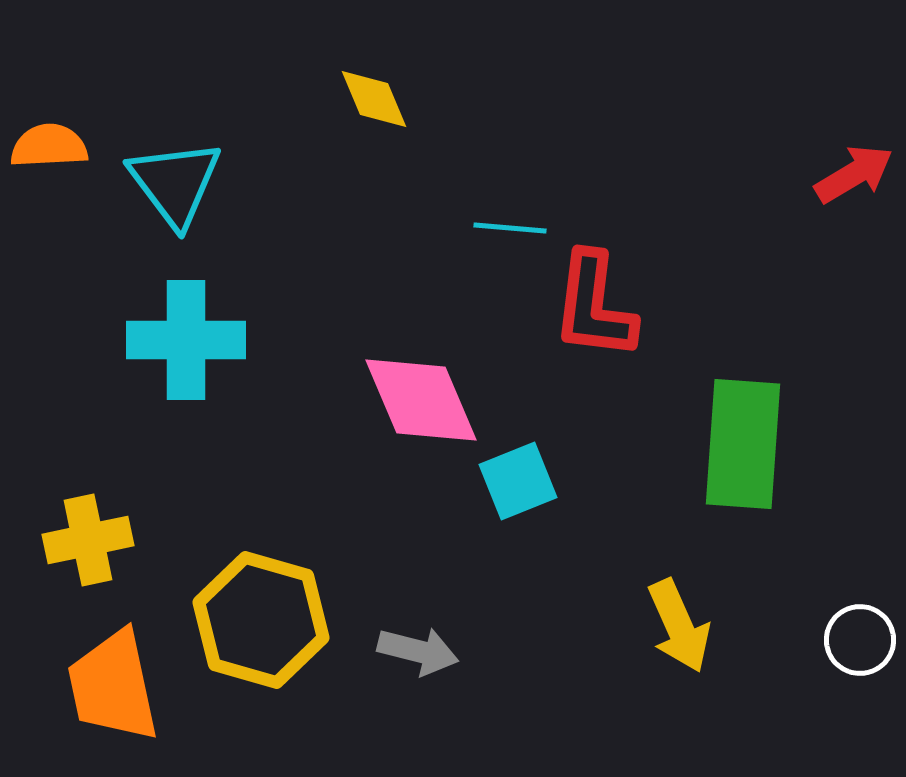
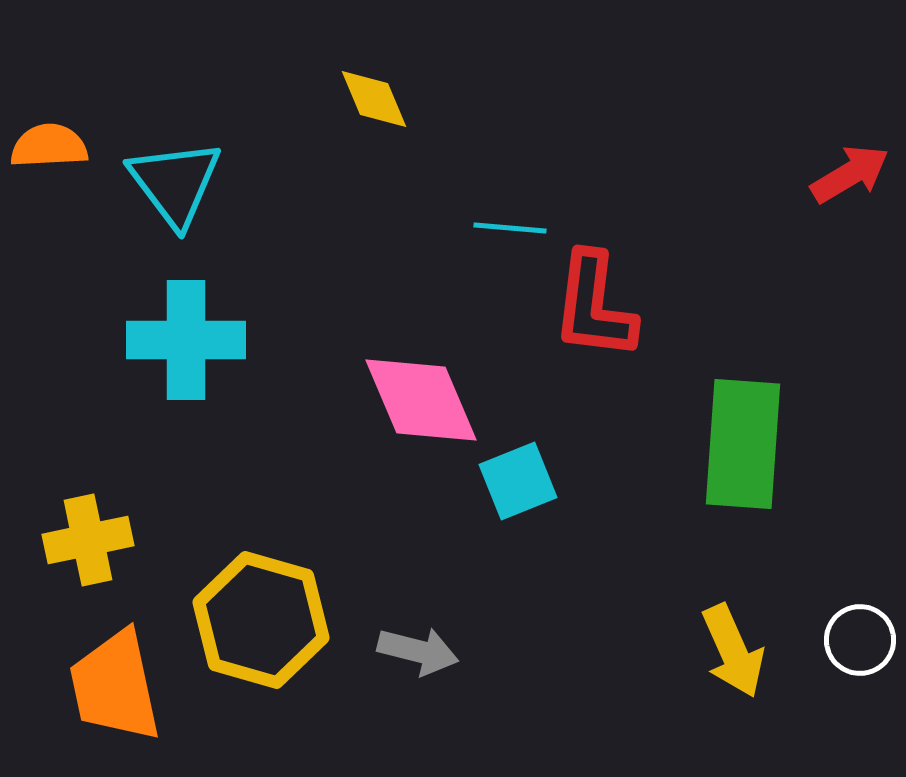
red arrow: moved 4 px left
yellow arrow: moved 54 px right, 25 px down
orange trapezoid: moved 2 px right
